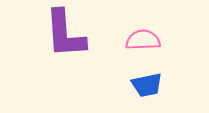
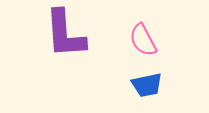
pink semicircle: rotated 116 degrees counterclockwise
